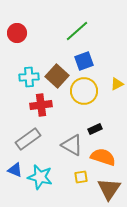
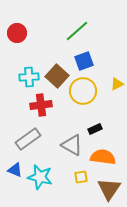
yellow circle: moved 1 px left
orange semicircle: rotated 10 degrees counterclockwise
